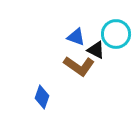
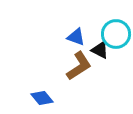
black triangle: moved 4 px right
brown L-shape: rotated 68 degrees counterclockwise
blue diamond: moved 1 px down; rotated 60 degrees counterclockwise
